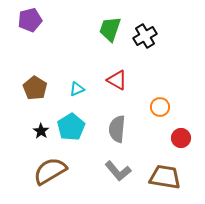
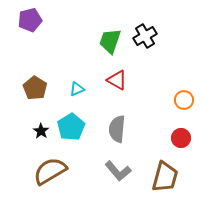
green trapezoid: moved 12 px down
orange circle: moved 24 px right, 7 px up
brown trapezoid: rotated 96 degrees clockwise
